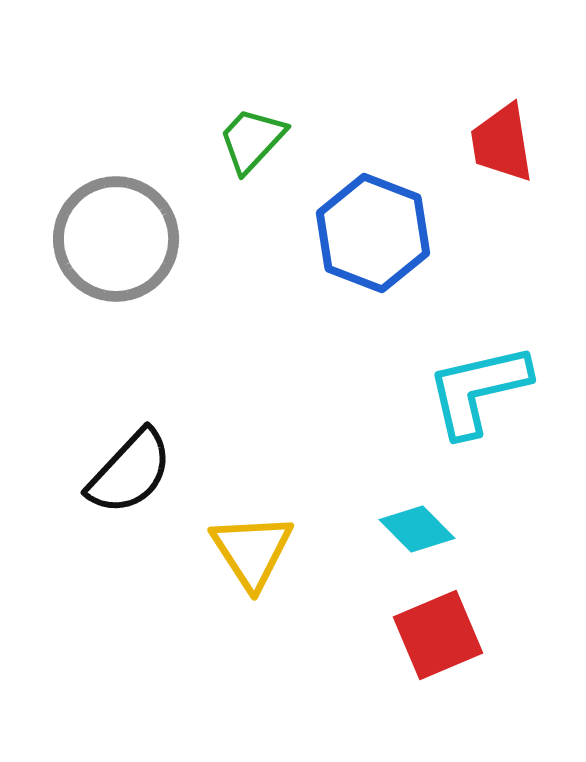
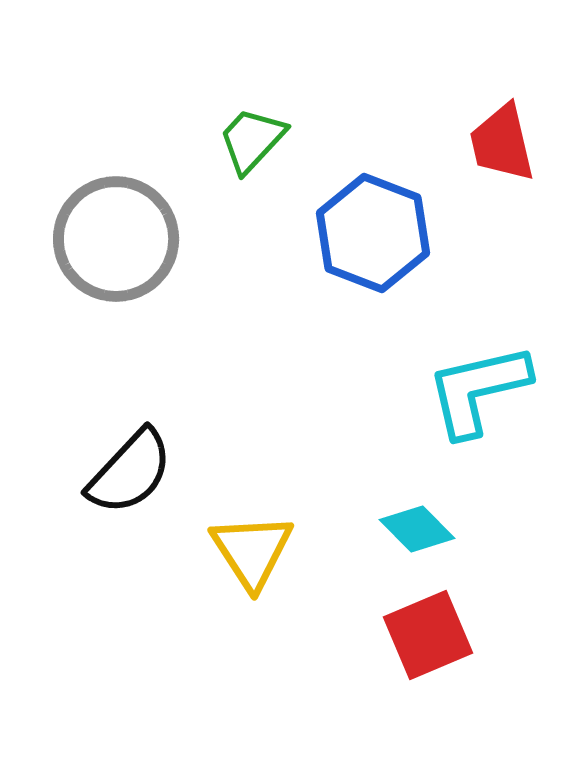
red trapezoid: rotated 4 degrees counterclockwise
red square: moved 10 px left
